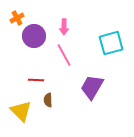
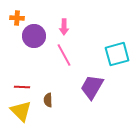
orange cross: rotated 32 degrees clockwise
cyan square: moved 6 px right, 11 px down
red line: moved 14 px left, 7 px down
